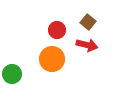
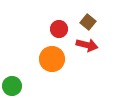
red circle: moved 2 px right, 1 px up
green circle: moved 12 px down
